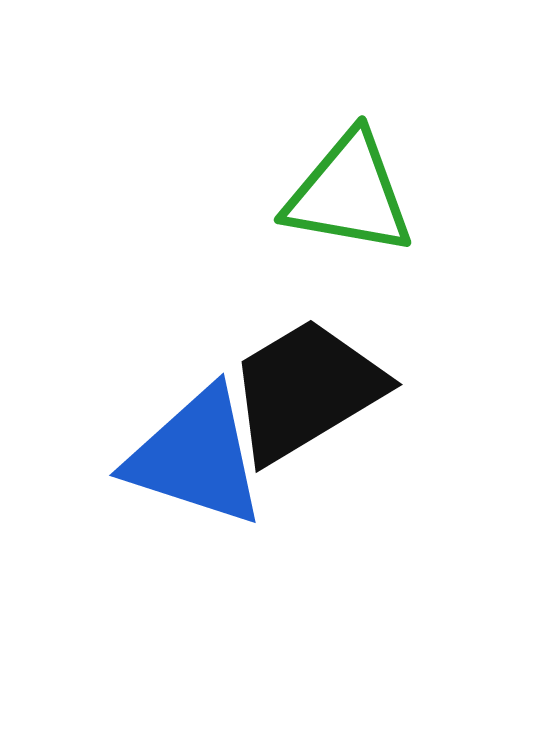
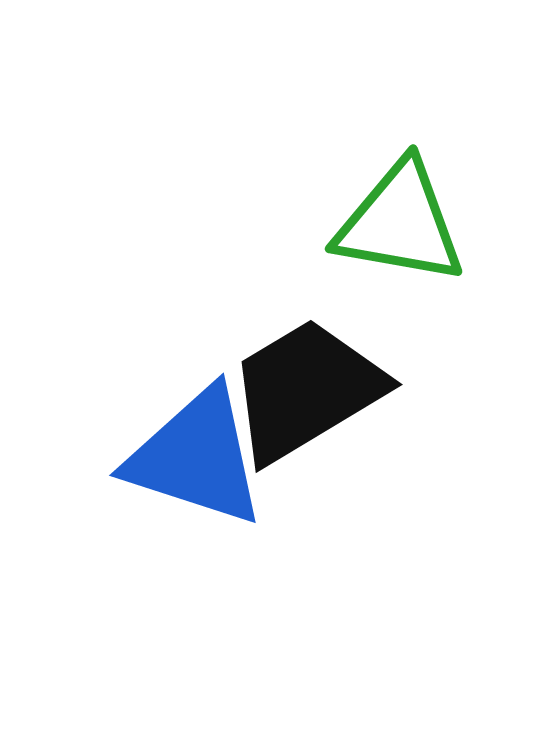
green triangle: moved 51 px right, 29 px down
